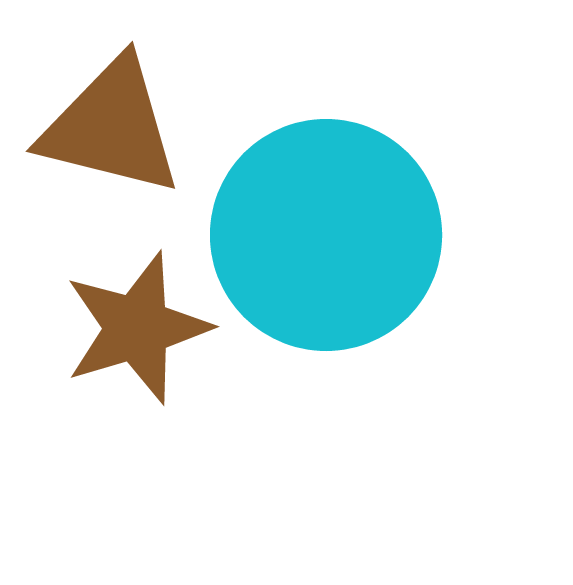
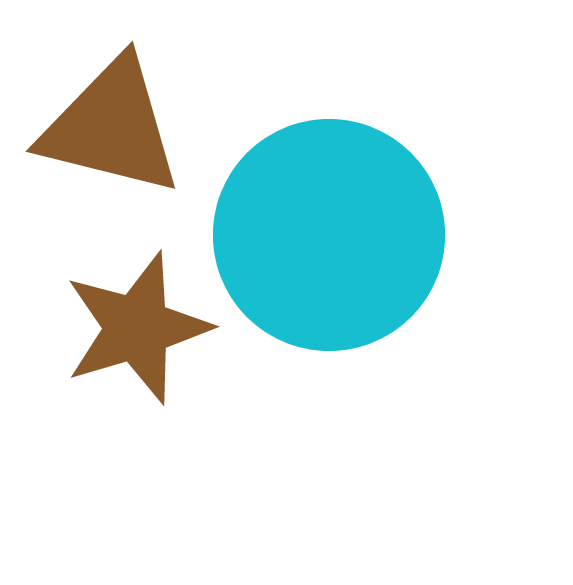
cyan circle: moved 3 px right
